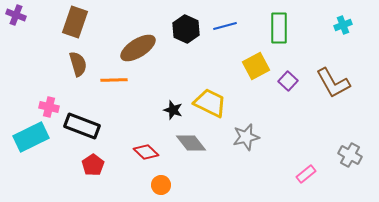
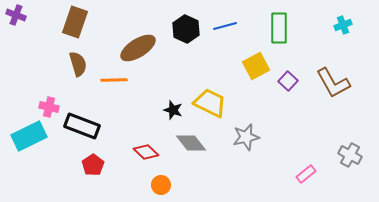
cyan rectangle: moved 2 px left, 1 px up
